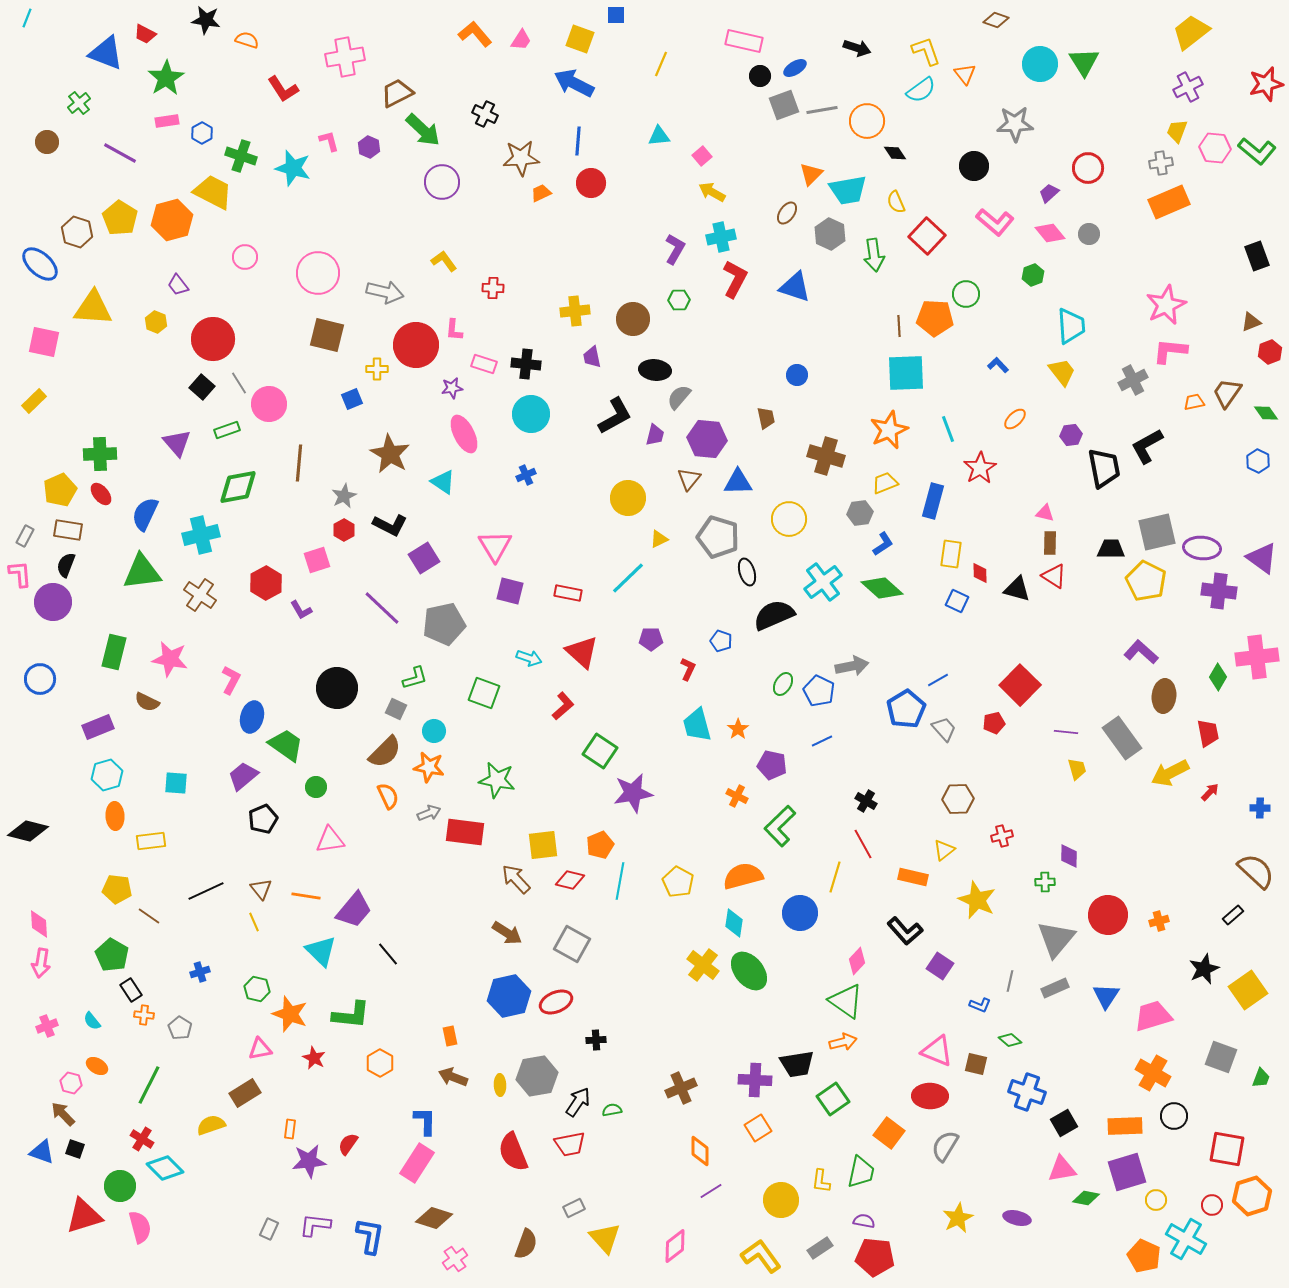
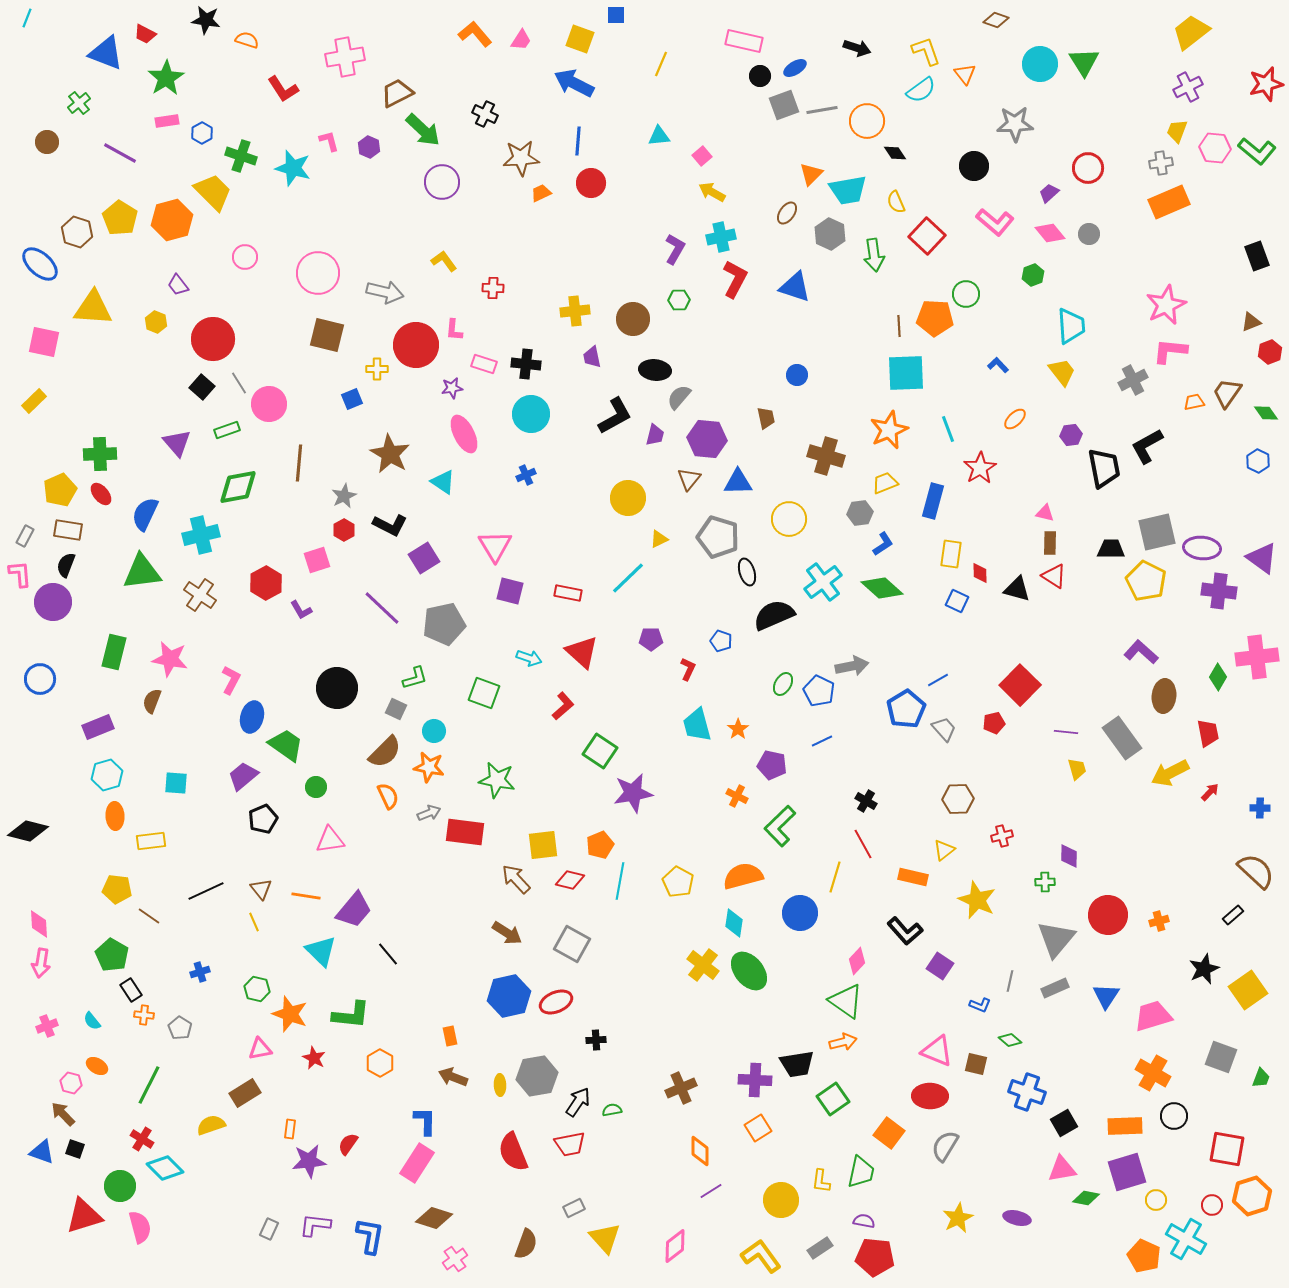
yellow trapezoid at (213, 192): rotated 18 degrees clockwise
brown semicircle at (147, 702): moved 5 px right, 1 px up; rotated 85 degrees clockwise
